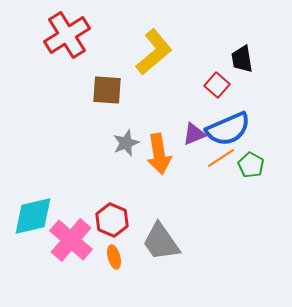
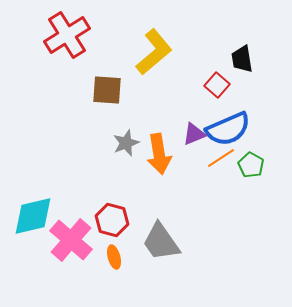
red hexagon: rotated 8 degrees counterclockwise
